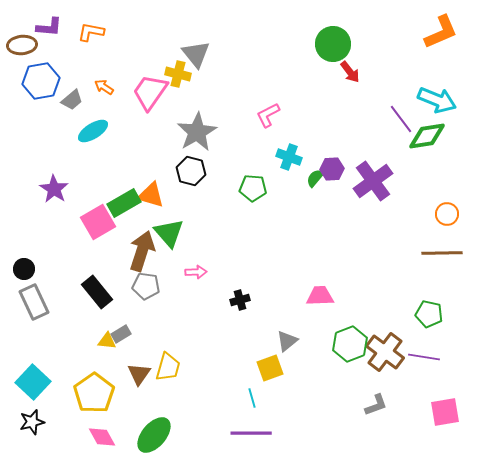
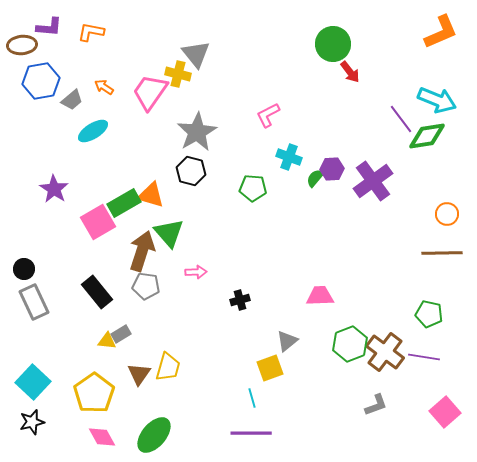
pink square at (445, 412): rotated 32 degrees counterclockwise
